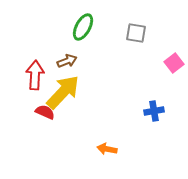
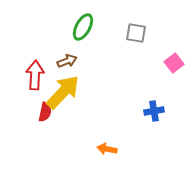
red semicircle: rotated 78 degrees clockwise
